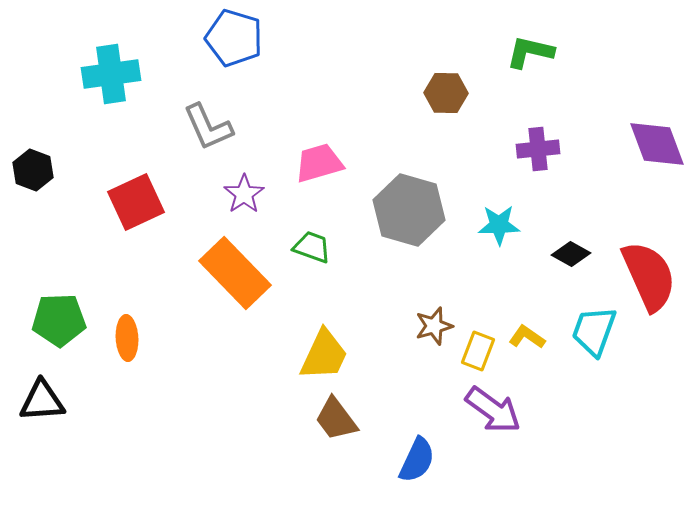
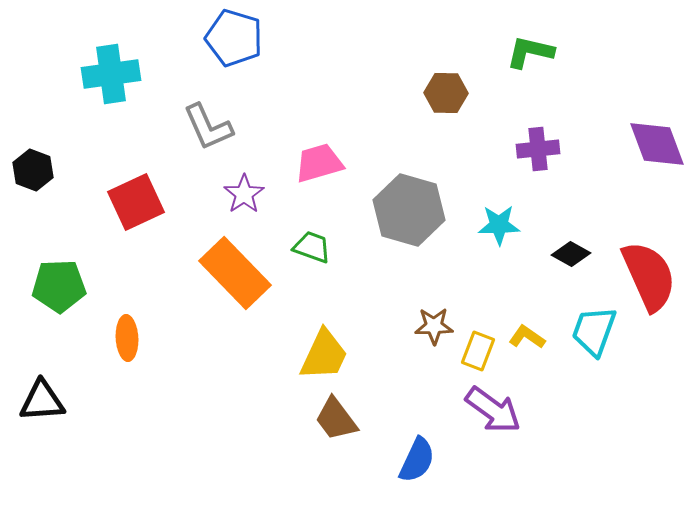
green pentagon: moved 34 px up
brown star: rotated 15 degrees clockwise
